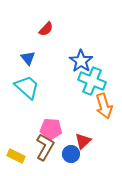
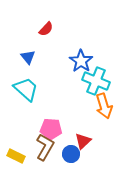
blue triangle: moved 1 px up
cyan cross: moved 4 px right
cyan trapezoid: moved 1 px left, 2 px down
